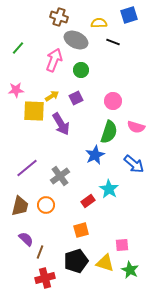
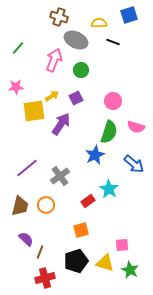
pink star: moved 3 px up
yellow square: rotated 10 degrees counterclockwise
purple arrow: rotated 115 degrees counterclockwise
